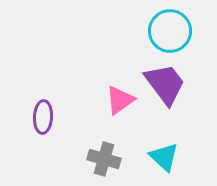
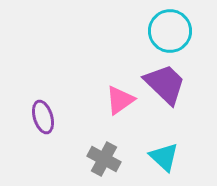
purple trapezoid: rotated 9 degrees counterclockwise
purple ellipse: rotated 20 degrees counterclockwise
gray cross: rotated 12 degrees clockwise
